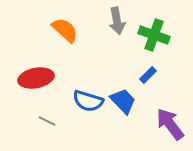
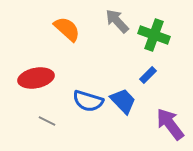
gray arrow: rotated 148 degrees clockwise
orange semicircle: moved 2 px right, 1 px up
